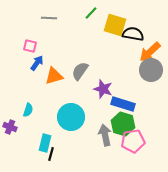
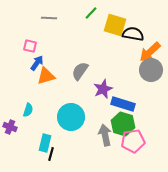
orange triangle: moved 8 px left
purple star: rotated 30 degrees clockwise
